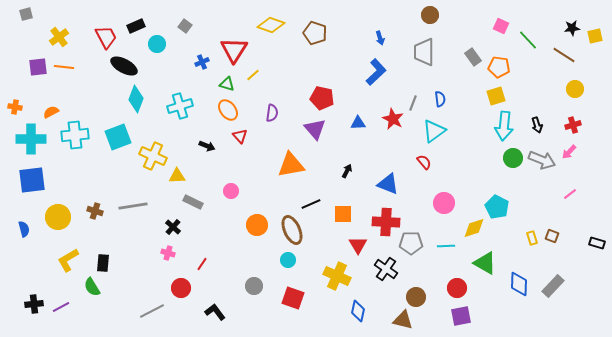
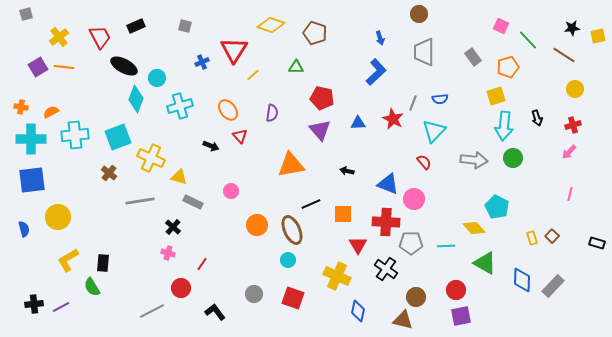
brown circle at (430, 15): moved 11 px left, 1 px up
gray square at (185, 26): rotated 24 degrees counterclockwise
yellow square at (595, 36): moved 3 px right
red trapezoid at (106, 37): moved 6 px left
cyan circle at (157, 44): moved 34 px down
purple square at (38, 67): rotated 24 degrees counterclockwise
orange pentagon at (499, 67): moved 9 px right; rotated 25 degrees counterclockwise
green triangle at (227, 84): moved 69 px right, 17 px up; rotated 14 degrees counterclockwise
blue semicircle at (440, 99): rotated 91 degrees clockwise
orange cross at (15, 107): moved 6 px right
black arrow at (537, 125): moved 7 px up
purple triangle at (315, 129): moved 5 px right, 1 px down
cyan triangle at (434, 131): rotated 10 degrees counterclockwise
black arrow at (207, 146): moved 4 px right
yellow cross at (153, 156): moved 2 px left, 2 px down
gray arrow at (542, 160): moved 68 px left; rotated 16 degrees counterclockwise
black arrow at (347, 171): rotated 104 degrees counterclockwise
yellow triangle at (177, 176): moved 2 px right, 1 px down; rotated 18 degrees clockwise
pink line at (570, 194): rotated 40 degrees counterclockwise
pink circle at (444, 203): moved 30 px left, 4 px up
gray line at (133, 206): moved 7 px right, 5 px up
brown cross at (95, 211): moved 14 px right, 38 px up; rotated 21 degrees clockwise
yellow diamond at (474, 228): rotated 65 degrees clockwise
brown square at (552, 236): rotated 24 degrees clockwise
blue diamond at (519, 284): moved 3 px right, 4 px up
gray circle at (254, 286): moved 8 px down
red circle at (457, 288): moved 1 px left, 2 px down
